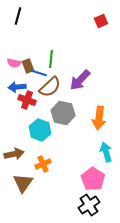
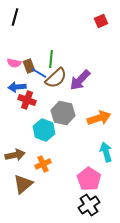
black line: moved 3 px left, 1 px down
brown rectangle: moved 1 px right
blue line: rotated 14 degrees clockwise
brown semicircle: moved 6 px right, 9 px up
orange arrow: rotated 115 degrees counterclockwise
cyan hexagon: moved 4 px right
brown arrow: moved 1 px right, 1 px down
pink pentagon: moved 4 px left
brown triangle: moved 1 px down; rotated 15 degrees clockwise
